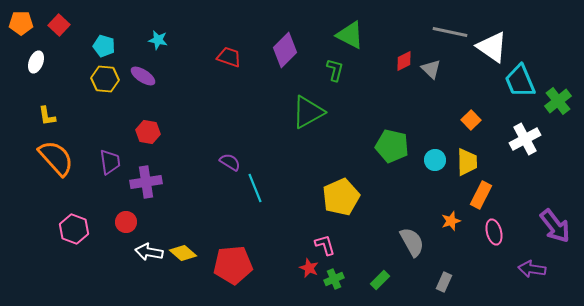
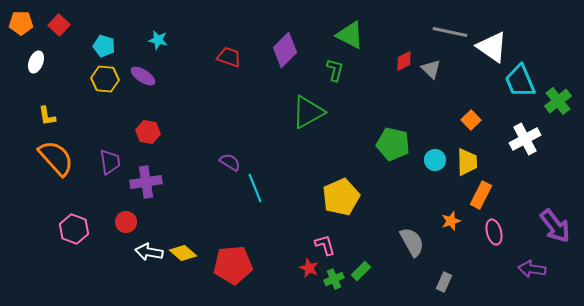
green pentagon at (392, 146): moved 1 px right, 2 px up
green rectangle at (380, 280): moved 19 px left, 9 px up
